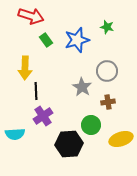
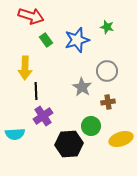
green circle: moved 1 px down
